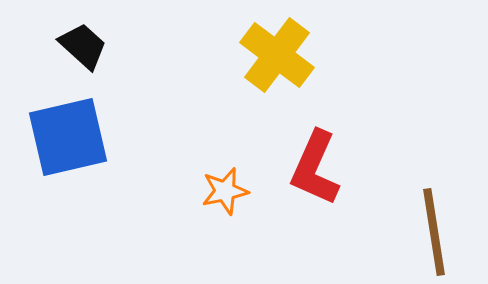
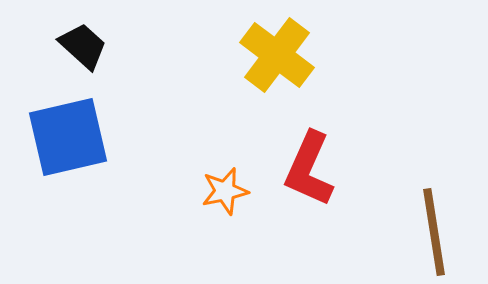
red L-shape: moved 6 px left, 1 px down
